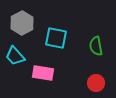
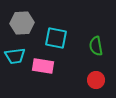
gray hexagon: rotated 25 degrees clockwise
cyan trapezoid: rotated 55 degrees counterclockwise
pink rectangle: moved 7 px up
red circle: moved 3 px up
